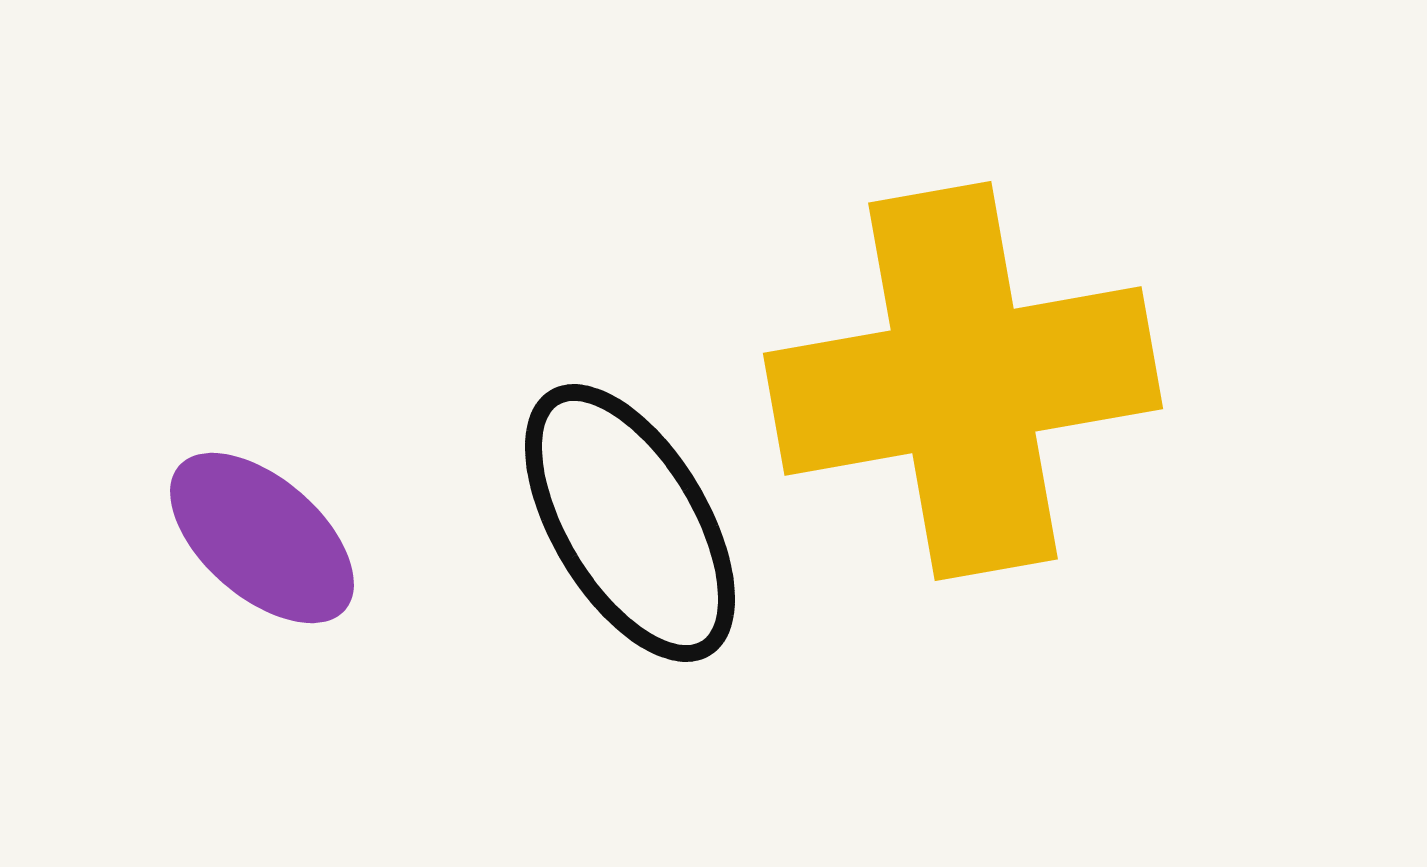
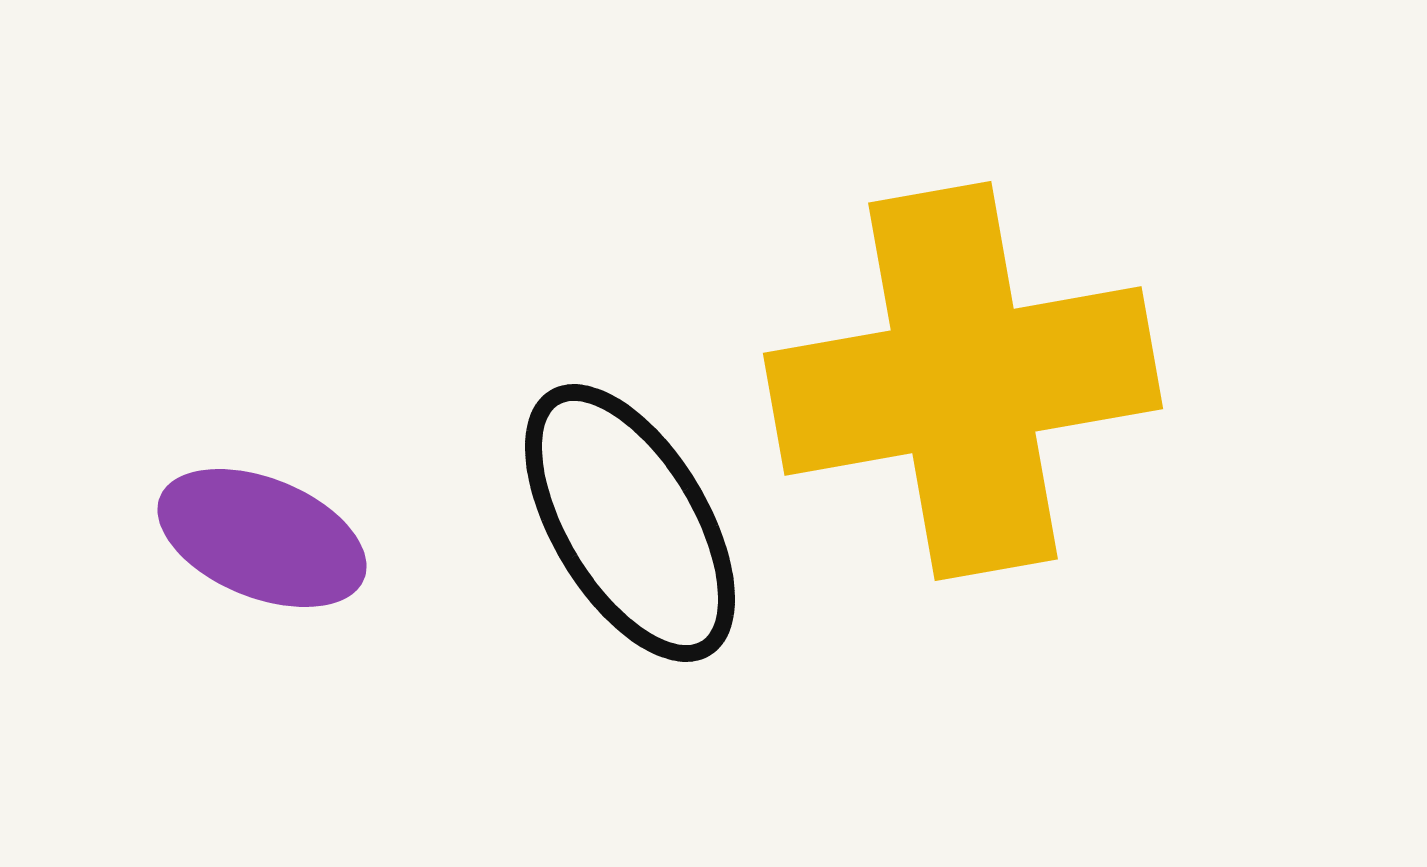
purple ellipse: rotated 19 degrees counterclockwise
